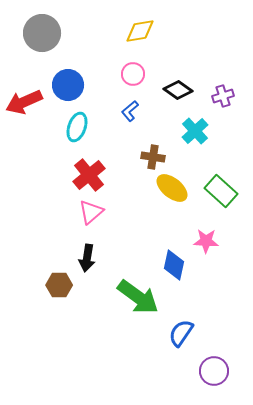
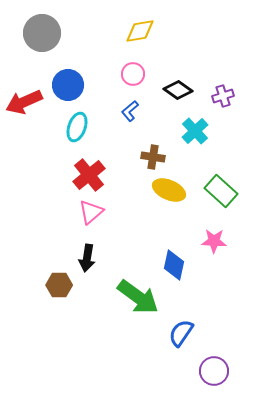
yellow ellipse: moved 3 px left, 2 px down; rotated 16 degrees counterclockwise
pink star: moved 8 px right
